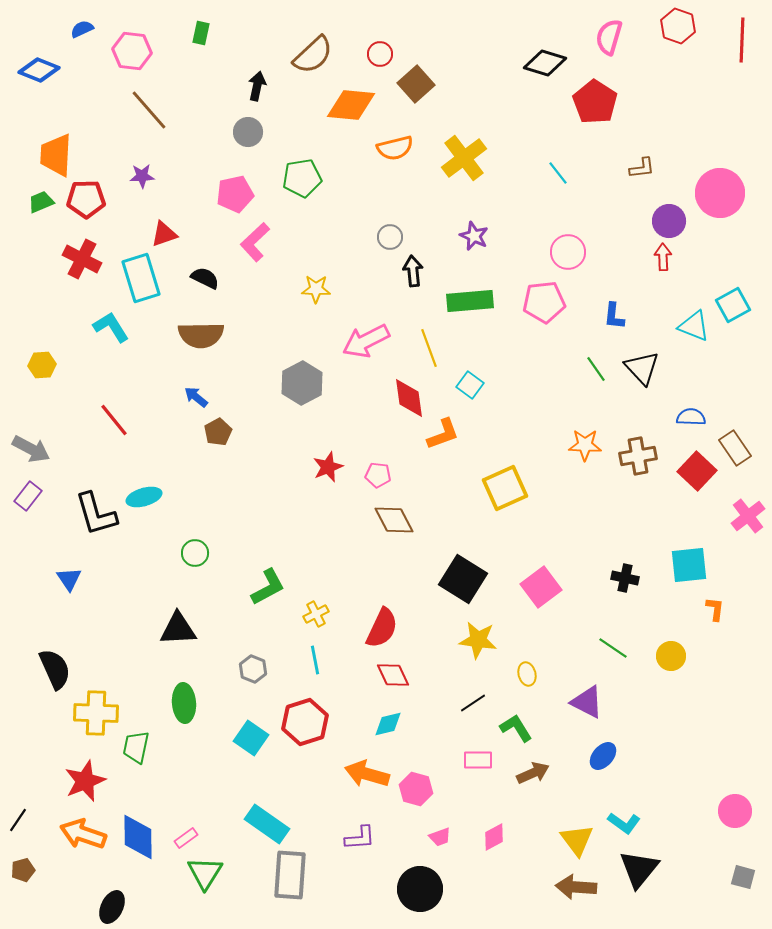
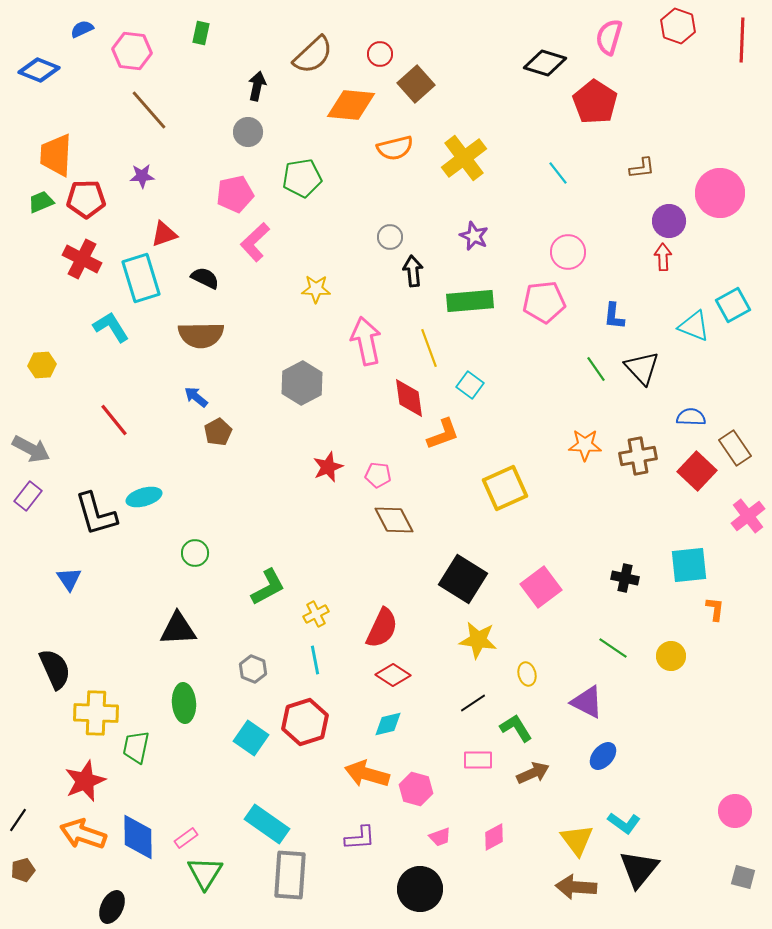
pink arrow at (366, 341): rotated 105 degrees clockwise
red diamond at (393, 675): rotated 32 degrees counterclockwise
